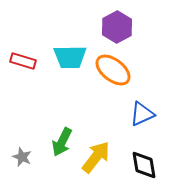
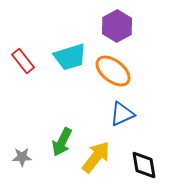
purple hexagon: moved 1 px up
cyan trapezoid: rotated 16 degrees counterclockwise
red rectangle: rotated 35 degrees clockwise
orange ellipse: moved 1 px down
blue triangle: moved 20 px left
gray star: rotated 24 degrees counterclockwise
